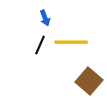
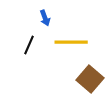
black line: moved 11 px left
brown square: moved 1 px right, 2 px up
